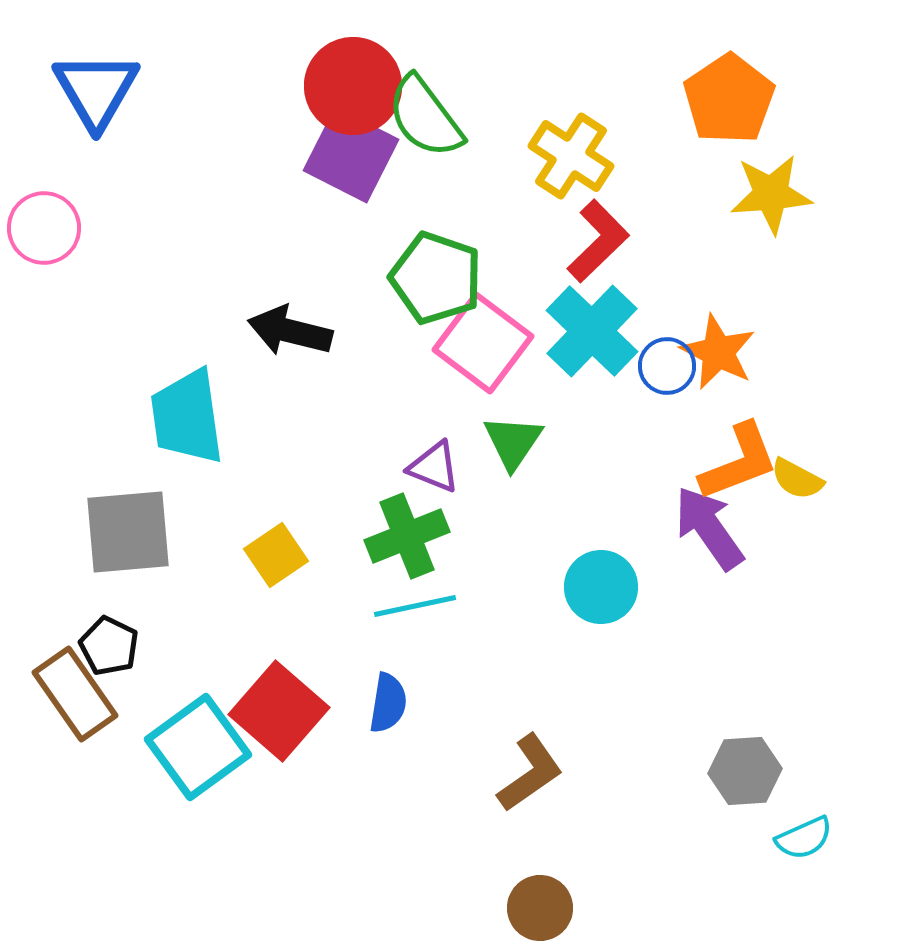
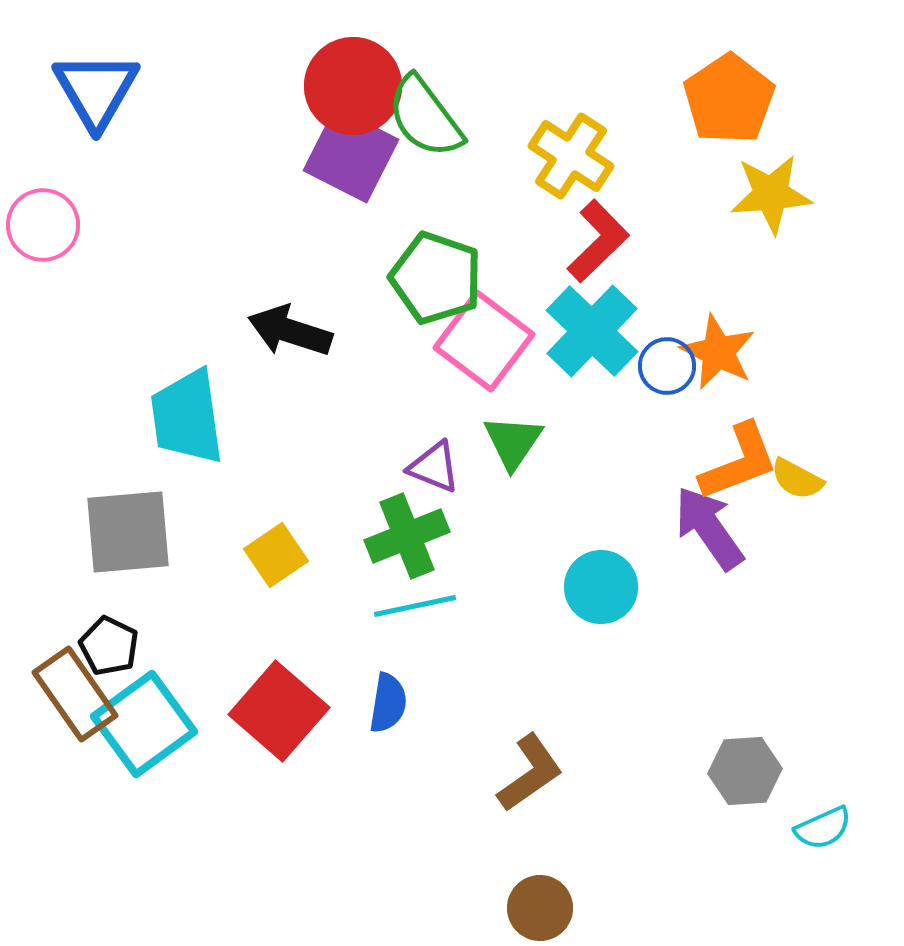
pink circle: moved 1 px left, 3 px up
black arrow: rotated 4 degrees clockwise
pink square: moved 1 px right, 2 px up
cyan square: moved 54 px left, 23 px up
cyan semicircle: moved 19 px right, 10 px up
